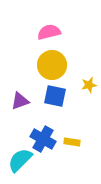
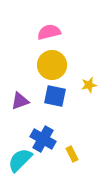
yellow rectangle: moved 12 px down; rotated 56 degrees clockwise
